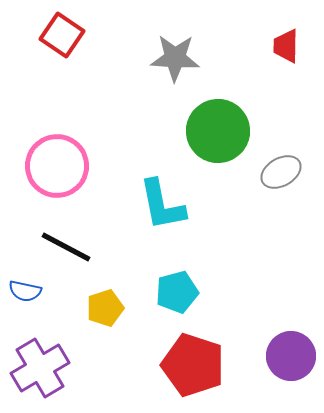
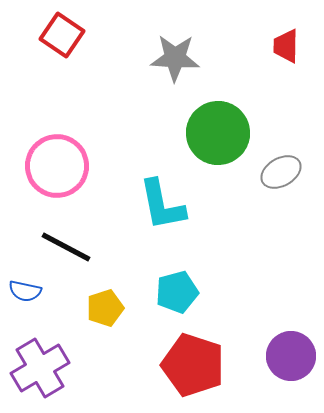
green circle: moved 2 px down
